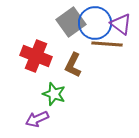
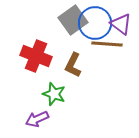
gray square: moved 2 px right, 2 px up
